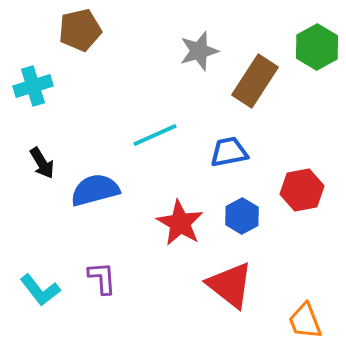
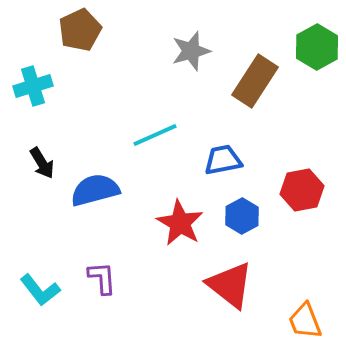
brown pentagon: rotated 12 degrees counterclockwise
gray star: moved 8 px left
blue trapezoid: moved 6 px left, 8 px down
